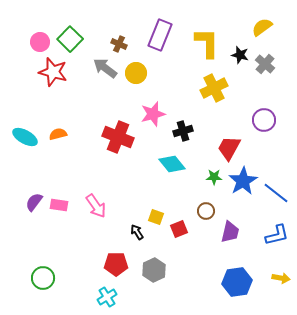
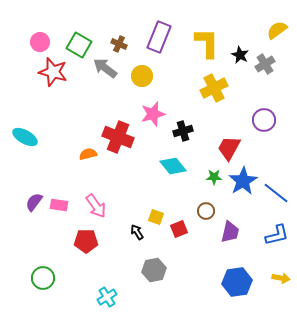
yellow semicircle: moved 15 px right, 3 px down
purple rectangle: moved 1 px left, 2 px down
green square: moved 9 px right, 6 px down; rotated 15 degrees counterclockwise
black star: rotated 12 degrees clockwise
gray cross: rotated 18 degrees clockwise
yellow circle: moved 6 px right, 3 px down
orange semicircle: moved 30 px right, 20 px down
cyan diamond: moved 1 px right, 2 px down
red pentagon: moved 30 px left, 23 px up
gray hexagon: rotated 15 degrees clockwise
